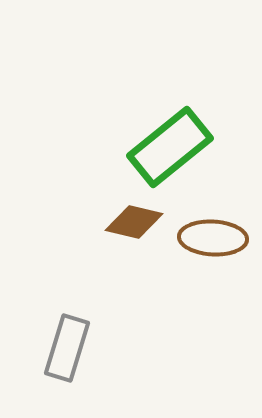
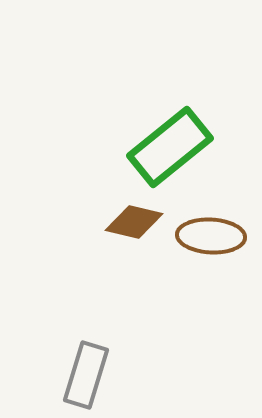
brown ellipse: moved 2 px left, 2 px up
gray rectangle: moved 19 px right, 27 px down
